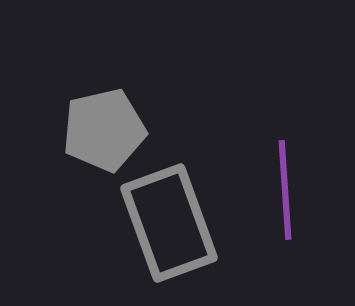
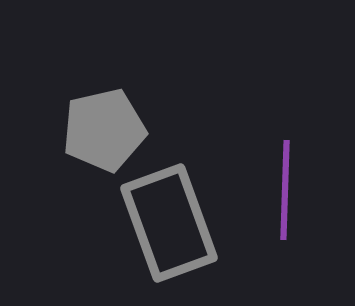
purple line: rotated 6 degrees clockwise
